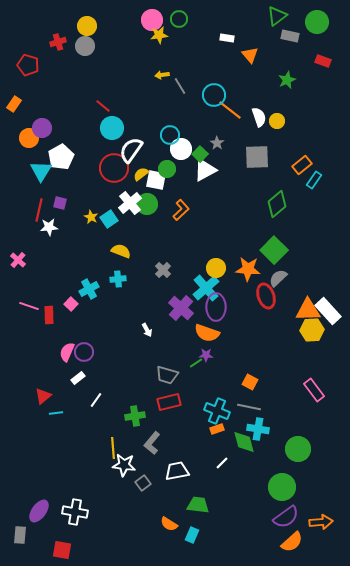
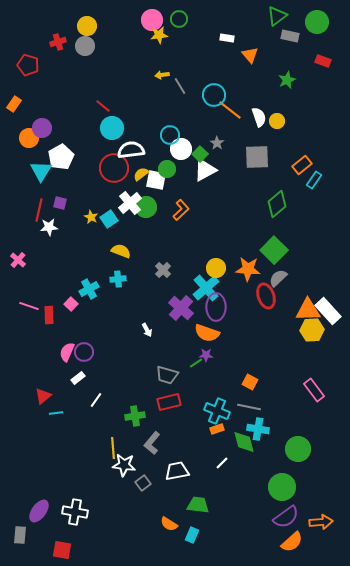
white semicircle at (131, 150): rotated 48 degrees clockwise
green circle at (147, 204): moved 1 px left, 3 px down
